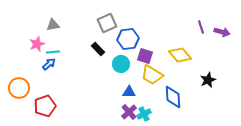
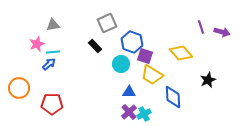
blue hexagon: moved 4 px right, 3 px down; rotated 25 degrees clockwise
black rectangle: moved 3 px left, 3 px up
yellow diamond: moved 1 px right, 2 px up
red pentagon: moved 7 px right, 2 px up; rotated 20 degrees clockwise
